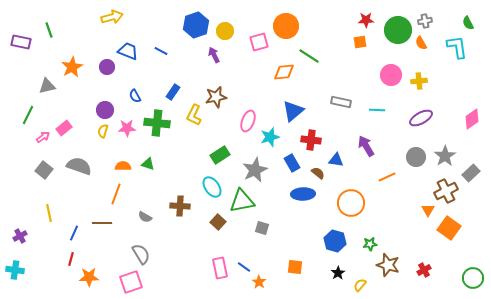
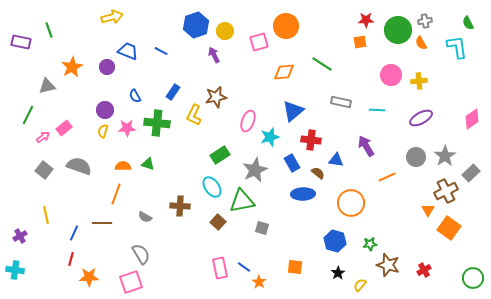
green line at (309, 56): moved 13 px right, 8 px down
yellow line at (49, 213): moved 3 px left, 2 px down
